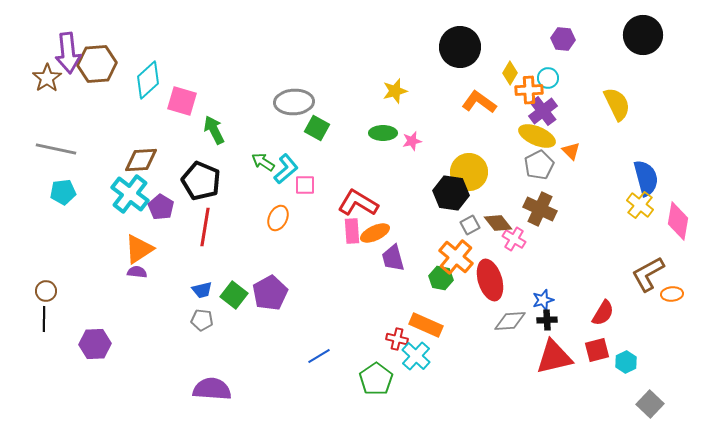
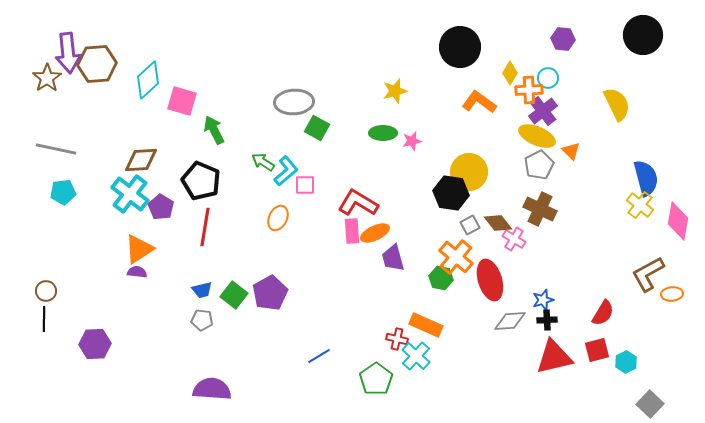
cyan L-shape at (286, 169): moved 2 px down
